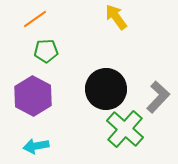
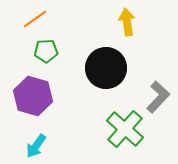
yellow arrow: moved 11 px right, 5 px down; rotated 28 degrees clockwise
black circle: moved 21 px up
purple hexagon: rotated 12 degrees counterclockwise
cyan arrow: rotated 45 degrees counterclockwise
